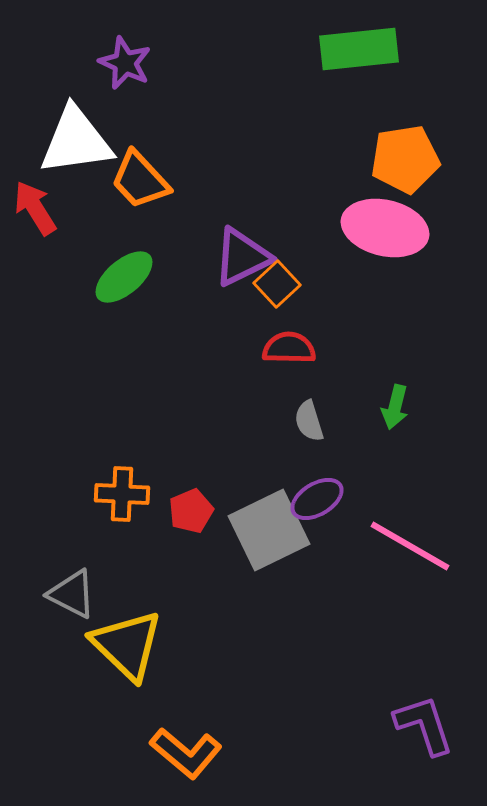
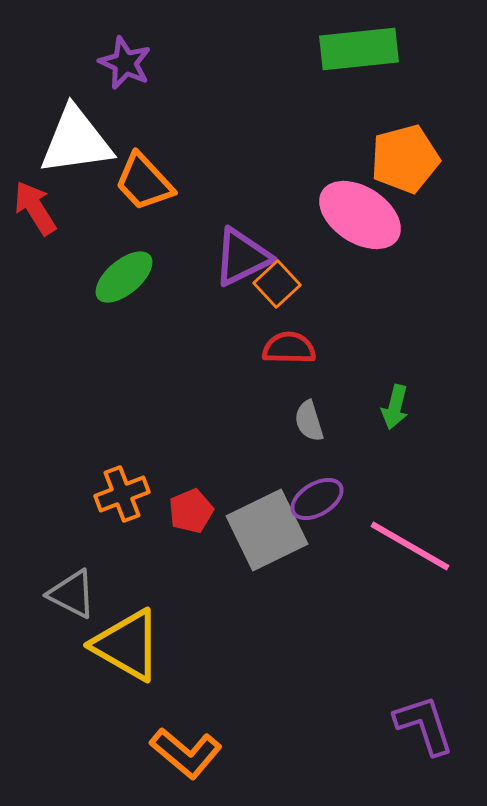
orange pentagon: rotated 6 degrees counterclockwise
orange trapezoid: moved 4 px right, 2 px down
pink ellipse: moved 25 px left, 13 px up; rotated 20 degrees clockwise
orange cross: rotated 24 degrees counterclockwise
gray square: moved 2 px left
yellow triangle: rotated 14 degrees counterclockwise
